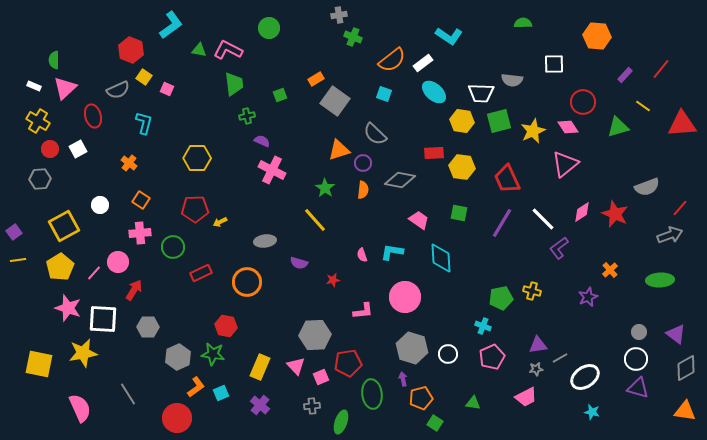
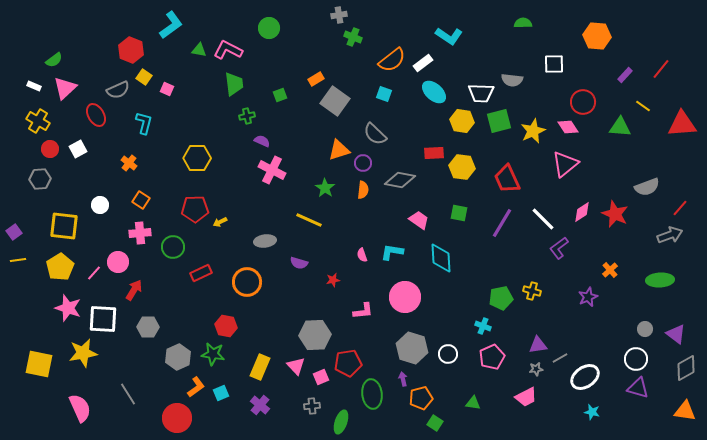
green semicircle at (54, 60): rotated 126 degrees counterclockwise
red ellipse at (93, 116): moved 3 px right, 1 px up; rotated 15 degrees counterclockwise
green triangle at (618, 127): moved 2 px right; rotated 20 degrees clockwise
yellow line at (315, 220): moved 6 px left; rotated 24 degrees counterclockwise
yellow square at (64, 226): rotated 36 degrees clockwise
gray circle at (639, 332): moved 6 px right, 3 px up
